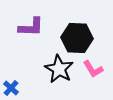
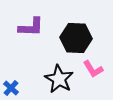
black hexagon: moved 1 px left
black star: moved 10 px down
